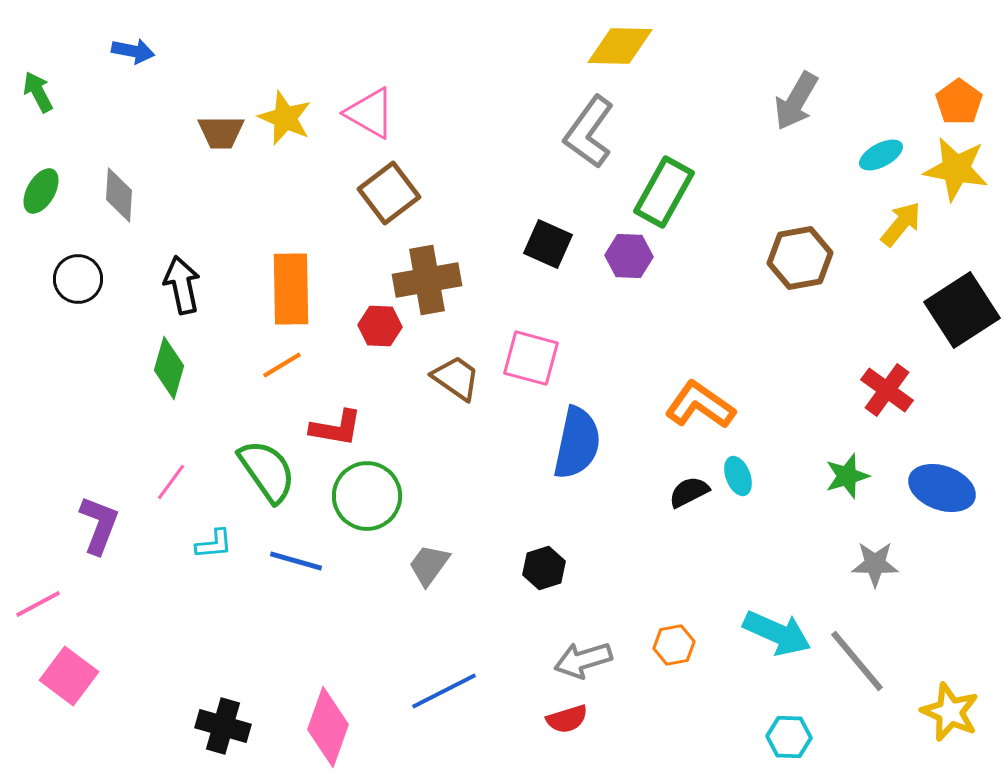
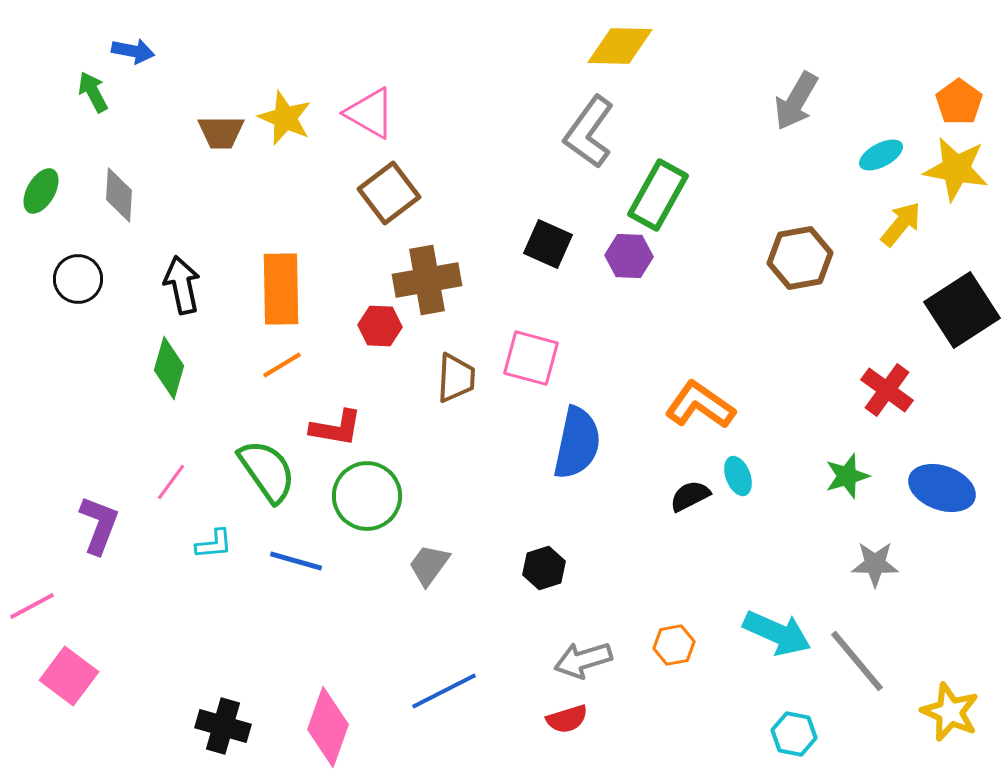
green arrow at (38, 92): moved 55 px right
green rectangle at (664, 192): moved 6 px left, 3 px down
orange rectangle at (291, 289): moved 10 px left
brown trapezoid at (456, 378): rotated 58 degrees clockwise
black semicircle at (689, 492): moved 1 px right, 4 px down
pink line at (38, 604): moved 6 px left, 2 px down
cyan hexagon at (789, 737): moved 5 px right, 3 px up; rotated 9 degrees clockwise
